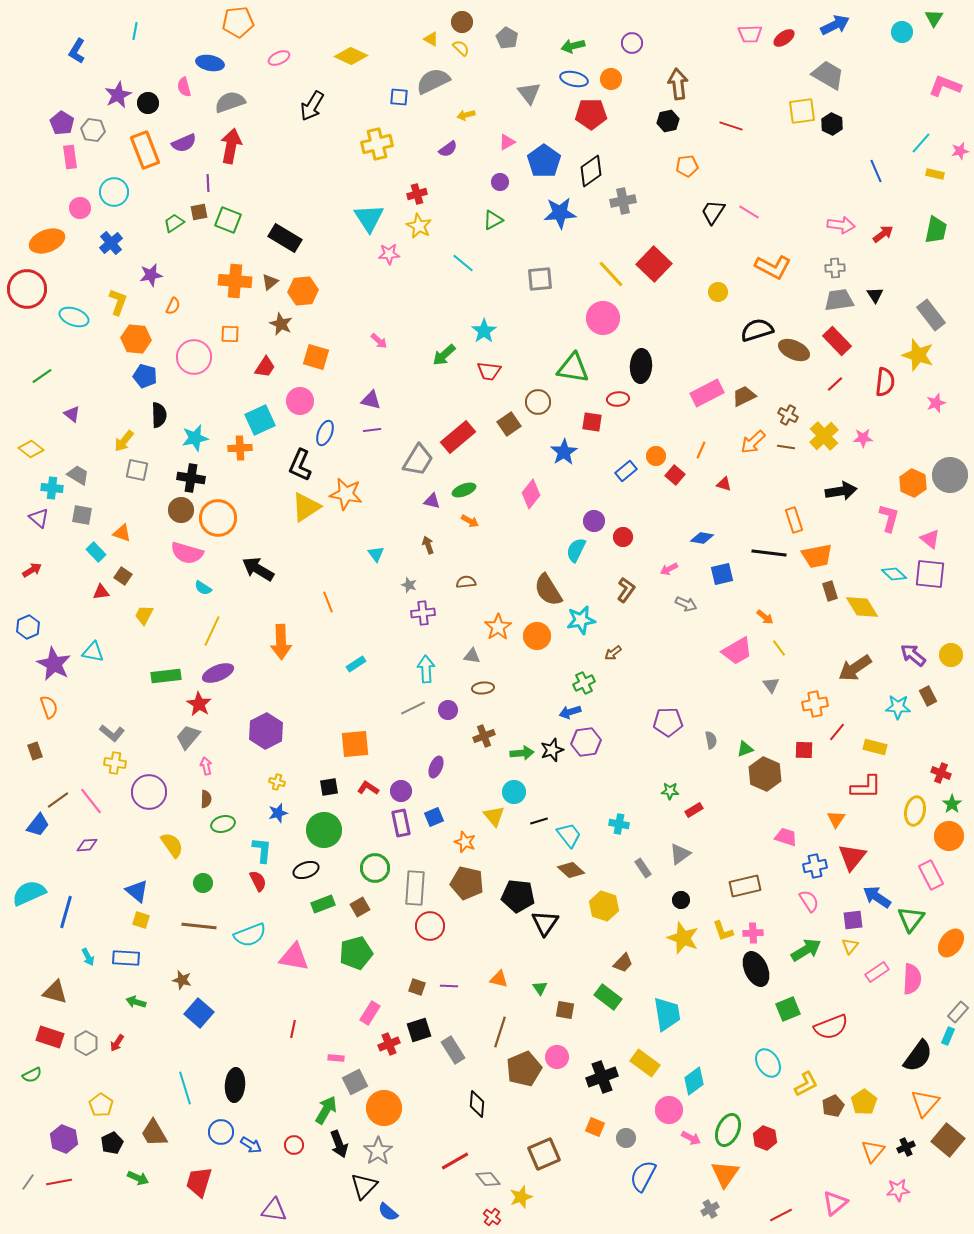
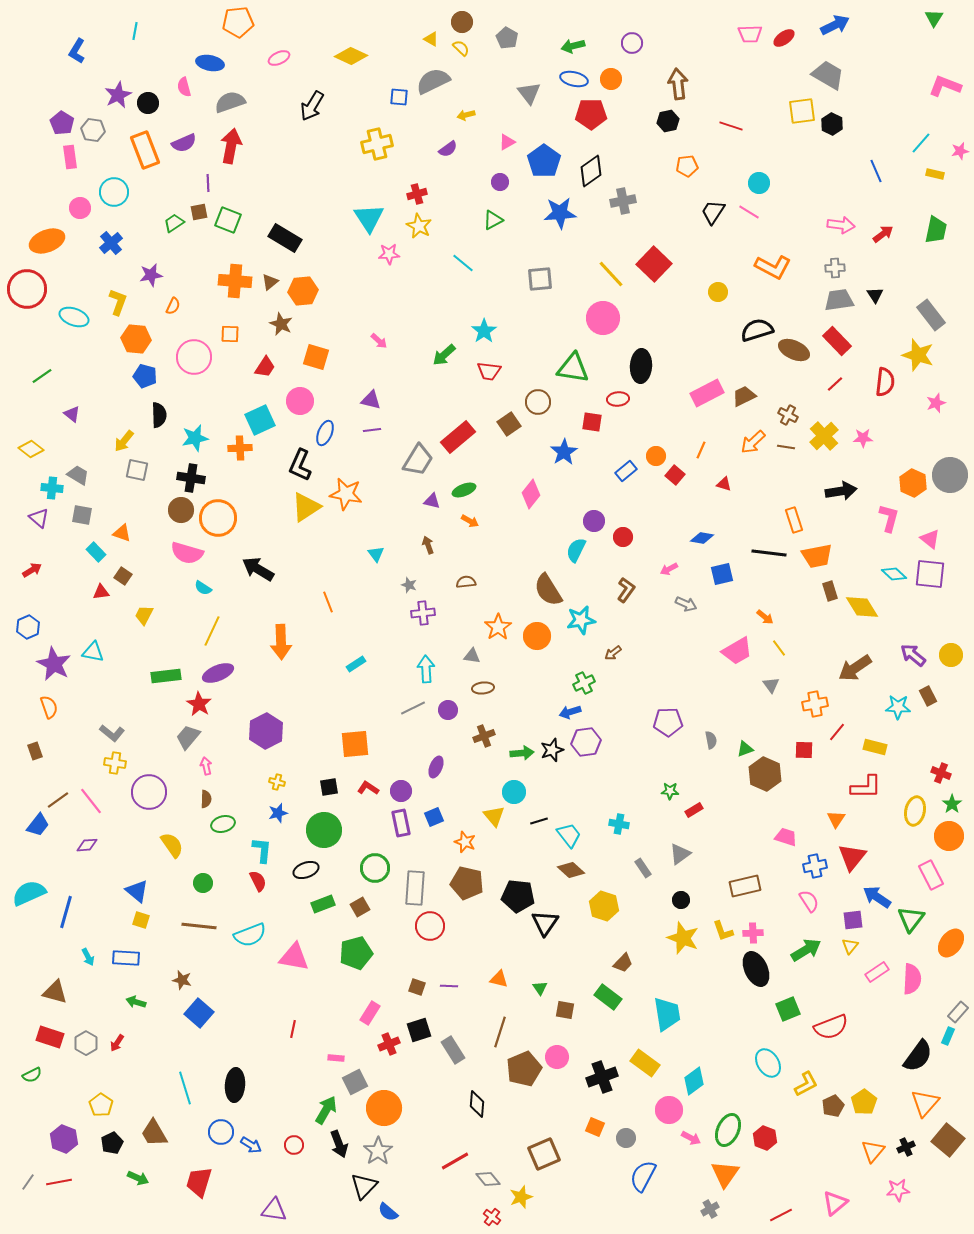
cyan circle at (902, 32): moved 143 px left, 151 px down
